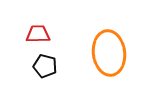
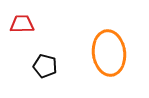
red trapezoid: moved 16 px left, 10 px up
